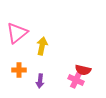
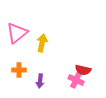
yellow arrow: moved 3 px up
